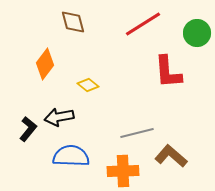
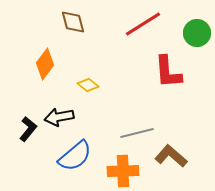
blue semicircle: moved 4 px right; rotated 138 degrees clockwise
